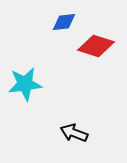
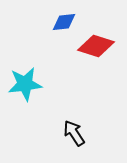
black arrow: rotated 36 degrees clockwise
